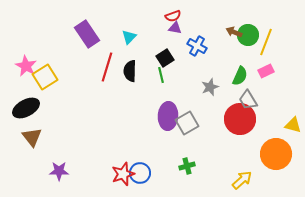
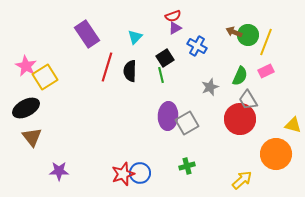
purple triangle: rotated 40 degrees counterclockwise
cyan triangle: moved 6 px right
